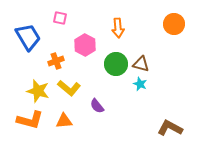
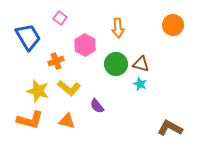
pink square: rotated 24 degrees clockwise
orange circle: moved 1 px left, 1 px down
orange triangle: moved 3 px right; rotated 18 degrees clockwise
